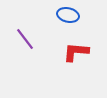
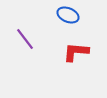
blue ellipse: rotated 10 degrees clockwise
